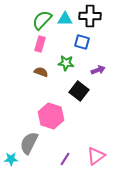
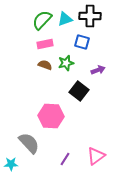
cyan triangle: rotated 21 degrees counterclockwise
pink rectangle: moved 5 px right; rotated 63 degrees clockwise
green star: rotated 21 degrees counterclockwise
brown semicircle: moved 4 px right, 7 px up
pink hexagon: rotated 15 degrees counterclockwise
gray semicircle: rotated 110 degrees clockwise
cyan star: moved 5 px down
